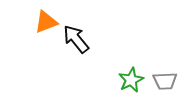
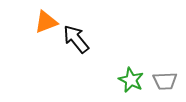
green star: rotated 20 degrees counterclockwise
